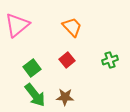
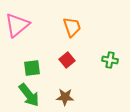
orange trapezoid: rotated 25 degrees clockwise
green cross: rotated 28 degrees clockwise
green square: rotated 30 degrees clockwise
green arrow: moved 6 px left
